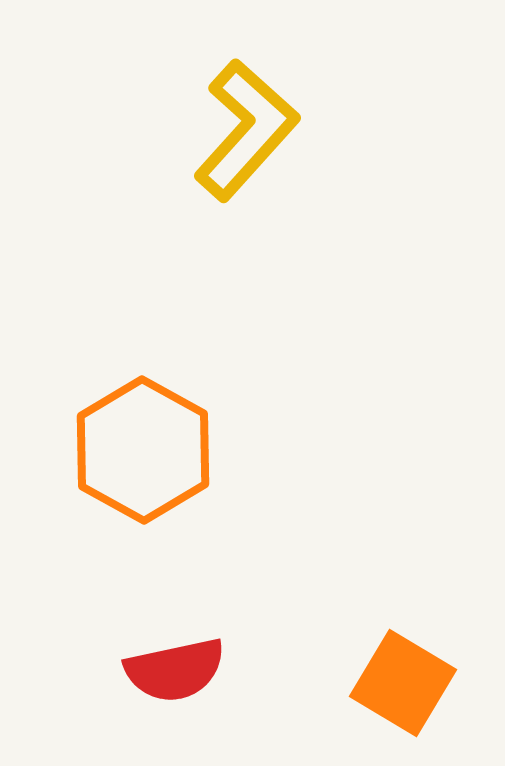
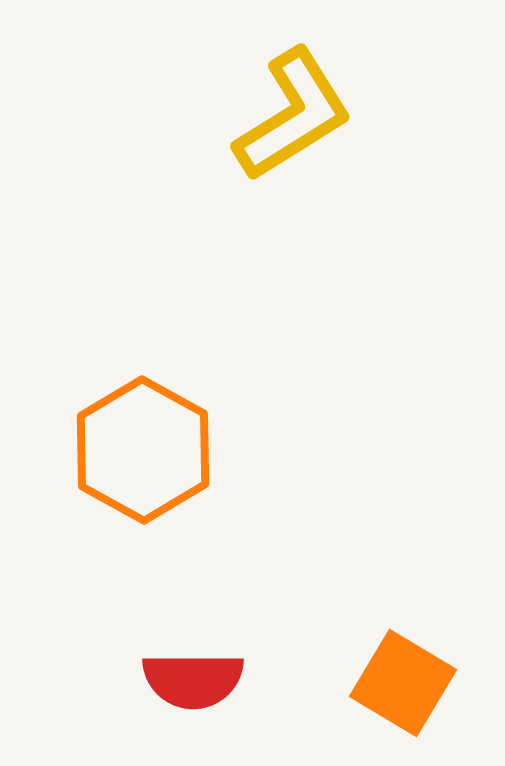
yellow L-shape: moved 47 px right, 15 px up; rotated 16 degrees clockwise
red semicircle: moved 18 px right, 10 px down; rotated 12 degrees clockwise
